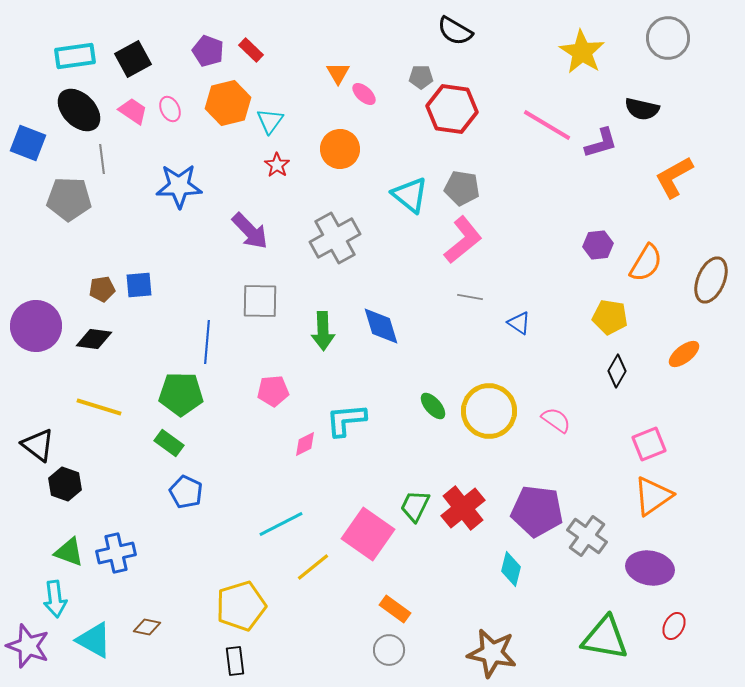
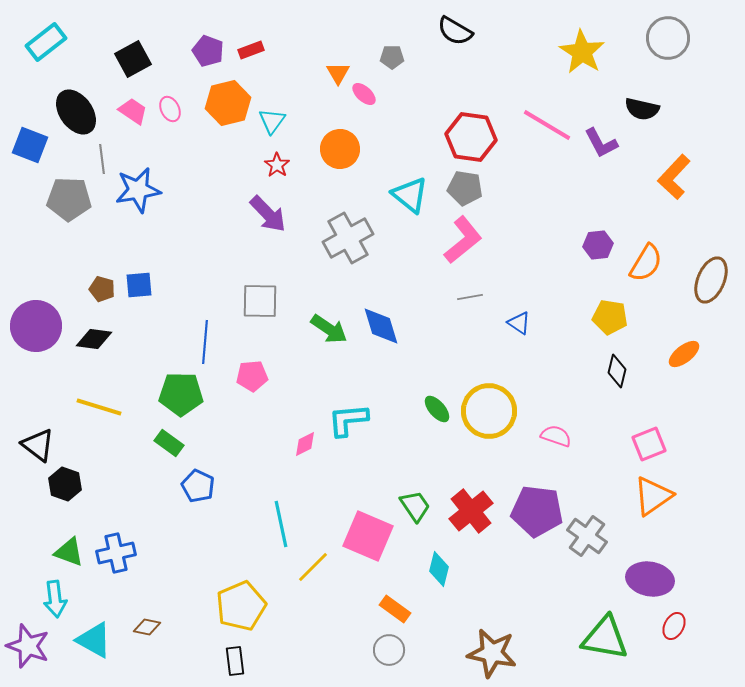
red rectangle at (251, 50): rotated 65 degrees counterclockwise
cyan rectangle at (75, 56): moved 29 px left, 14 px up; rotated 30 degrees counterclockwise
gray pentagon at (421, 77): moved 29 px left, 20 px up
red hexagon at (452, 109): moved 19 px right, 28 px down
black ellipse at (79, 110): moved 3 px left, 2 px down; rotated 9 degrees clockwise
cyan triangle at (270, 121): moved 2 px right
blue square at (28, 143): moved 2 px right, 2 px down
purple L-shape at (601, 143): rotated 78 degrees clockwise
orange L-shape at (674, 177): rotated 18 degrees counterclockwise
blue star at (179, 186): moved 41 px left, 4 px down; rotated 9 degrees counterclockwise
gray pentagon at (462, 188): moved 3 px right
purple arrow at (250, 231): moved 18 px right, 17 px up
gray cross at (335, 238): moved 13 px right
brown pentagon at (102, 289): rotated 25 degrees clockwise
gray line at (470, 297): rotated 20 degrees counterclockwise
green arrow at (323, 331): moved 6 px right, 2 px up; rotated 54 degrees counterclockwise
blue line at (207, 342): moved 2 px left
black diamond at (617, 371): rotated 16 degrees counterclockwise
pink pentagon at (273, 391): moved 21 px left, 15 px up
green ellipse at (433, 406): moved 4 px right, 3 px down
cyan L-shape at (346, 420): moved 2 px right
pink semicircle at (556, 420): moved 16 px down; rotated 16 degrees counterclockwise
blue pentagon at (186, 492): moved 12 px right, 6 px up
green trapezoid at (415, 506): rotated 120 degrees clockwise
red cross at (463, 508): moved 8 px right, 3 px down
cyan line at (281, 524): rotated 75 degrees counterclockwise
pink square at (368, 534): moved 2 px down; rotated 12 degrees counterclockwise
yellow line at (313, 567): rotated 6 degrees counterclockwise
purple ellipse at (650, 568): moved 11 px down
cyan diamond at (511, 569): moved 72 px left
yellow pentagon at (241, 606): rotated 6 degrees counterclockwise
